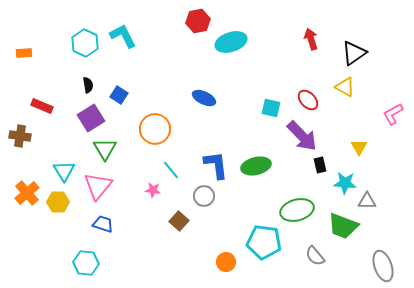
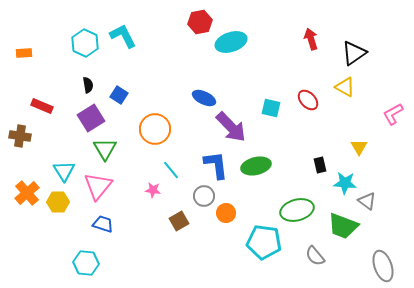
red hexagon at (198, 21): moved 2 px right, 1 px down
purple arrow at (302, 136): moved 71 px left, 9 px up
gray triangle at (367, 201): rotated 36 degrees clockwise
brown square at (179, 221): rotated 18 degrees clockwise
orange circle at (226, 262): moved 49 px up
